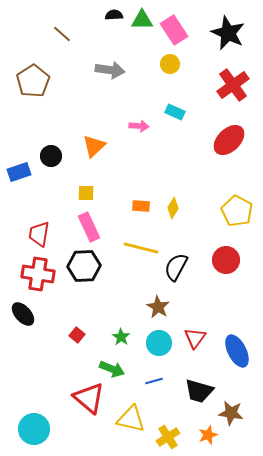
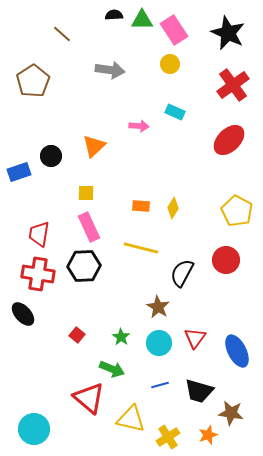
black semicircle at (176, 267): moved 6 px right, 6 px down
blue line at (154, 381): moved 6 px right, 4 px down
